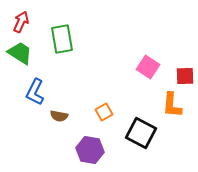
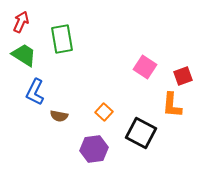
green trapezoid: moved 4 px right, 2 px down
pink square: moved 3 px left
red square: moved 2 px left; rotated 18 degrees counterclockwise
orange square: rotated 18 degrees counterclockwise
purple hexagon: moved 4 px right, 1 px up; rotated 16 degrees counterclockwise
